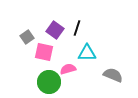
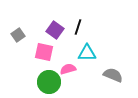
black line: moved 1 px right, 1 px up
gray square: moved 9 px left, 2 px up
